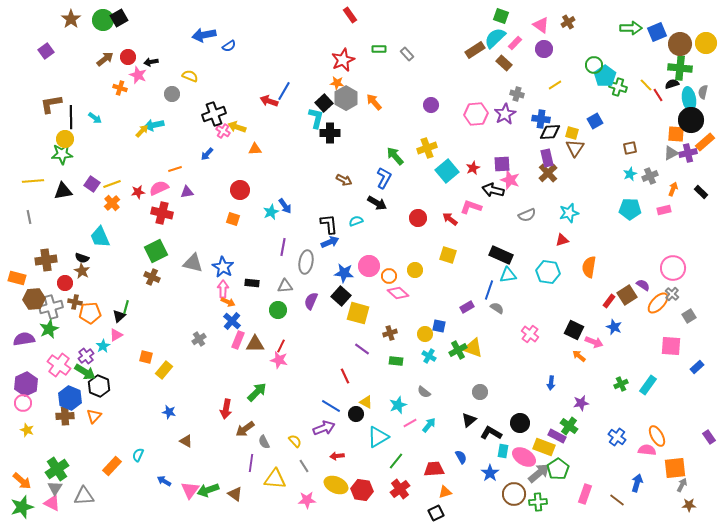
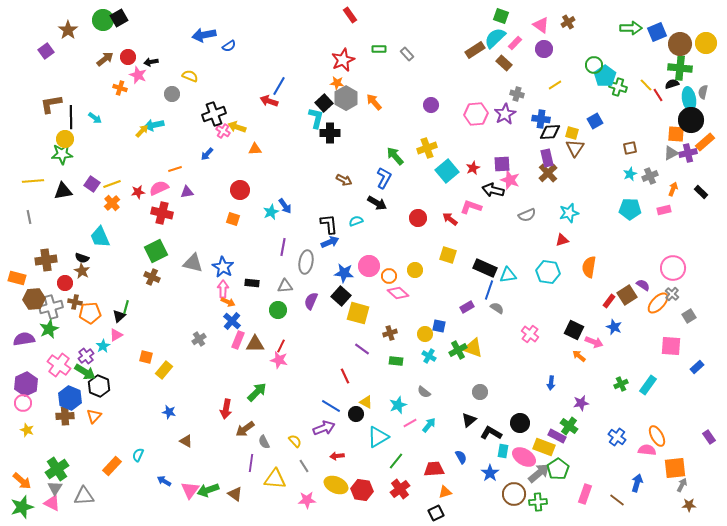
brown star at (71, 19): moved 3 px left, 11 px down
blue line at (284, 91): moved 5 px left, 5 px up
black rectangle at (501, 255): moved 16 px left, 13 px down
